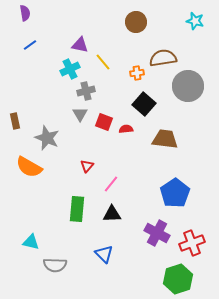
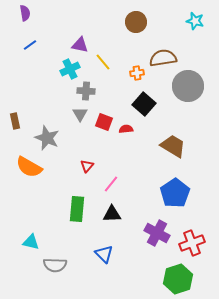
gray cross: rotated 18 degrees clockwise
brown trapezoid: moved 8 px right, 7 px down; rotated 24 degrees clockwise
